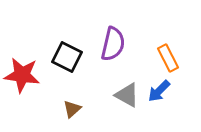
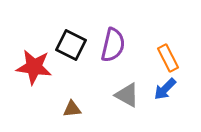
purple semicircle: moved 1 px down
black square: moved 4 px right, 12 px up
red star: moved 12 px right, 8 px up
blue arrow: moved 6 px right, 2 px up
brown triangle: rotated 36 degrees clockwise
